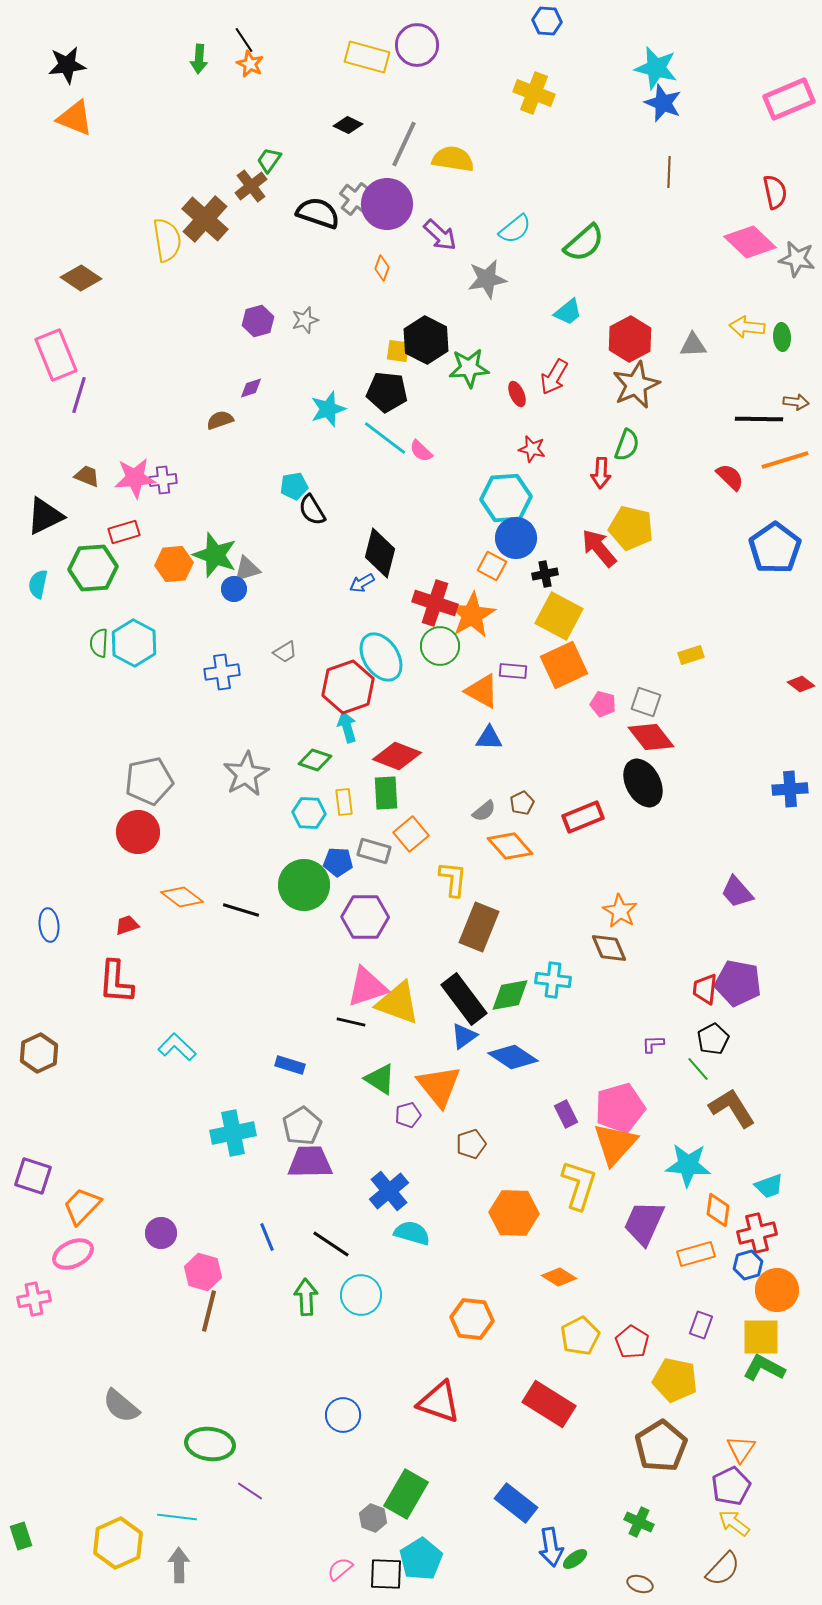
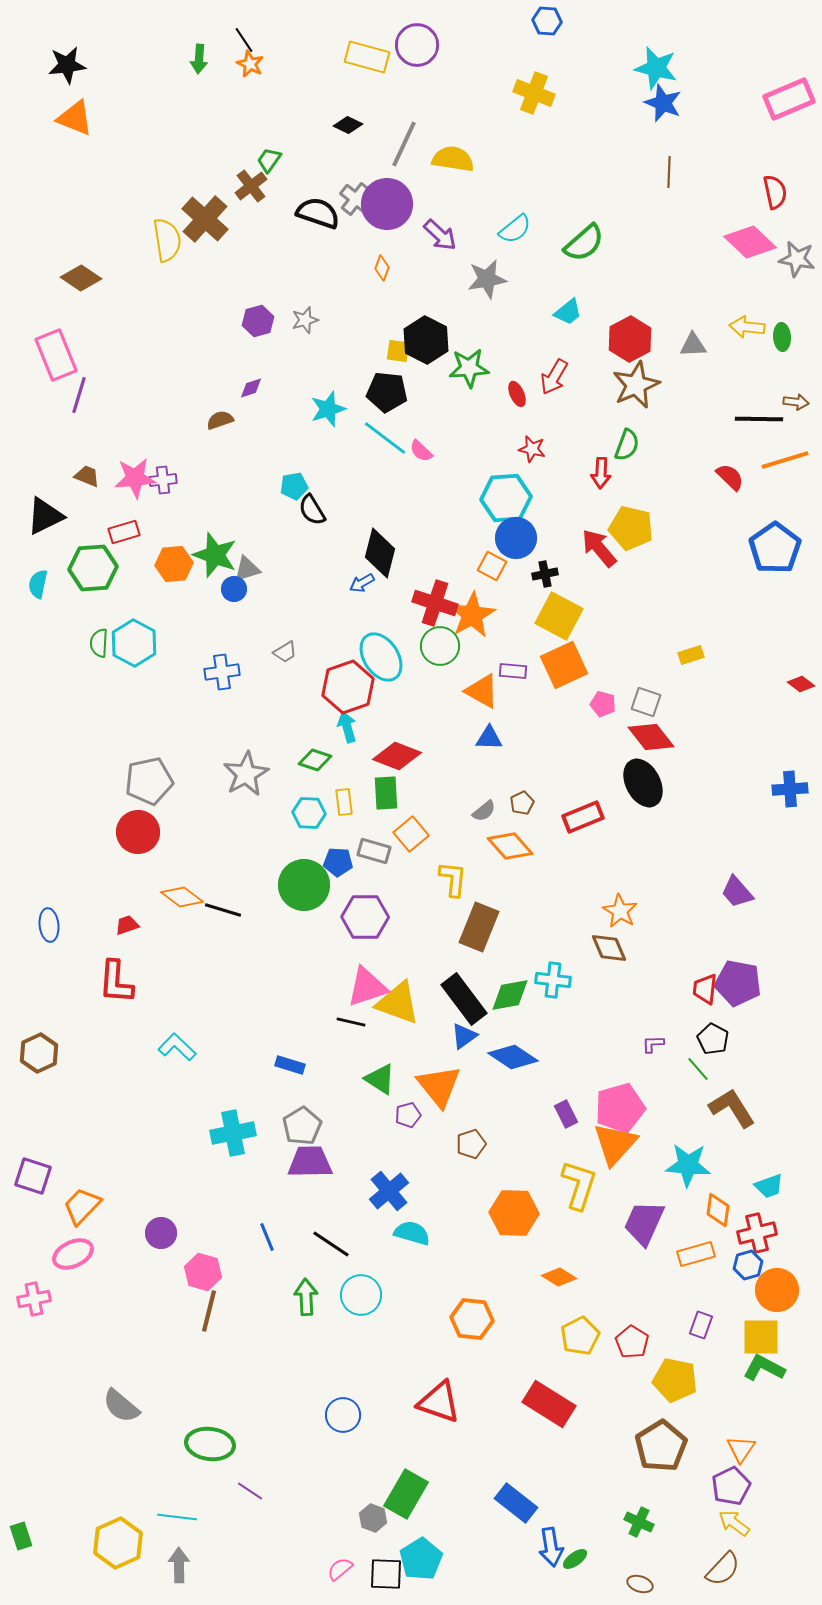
black line at (241, 910): moved 18 px left
black pentagon at (713, 1039): rotated 16 degrees counterclockwise
